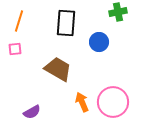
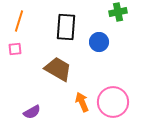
black rectangle: moved 4 px down
